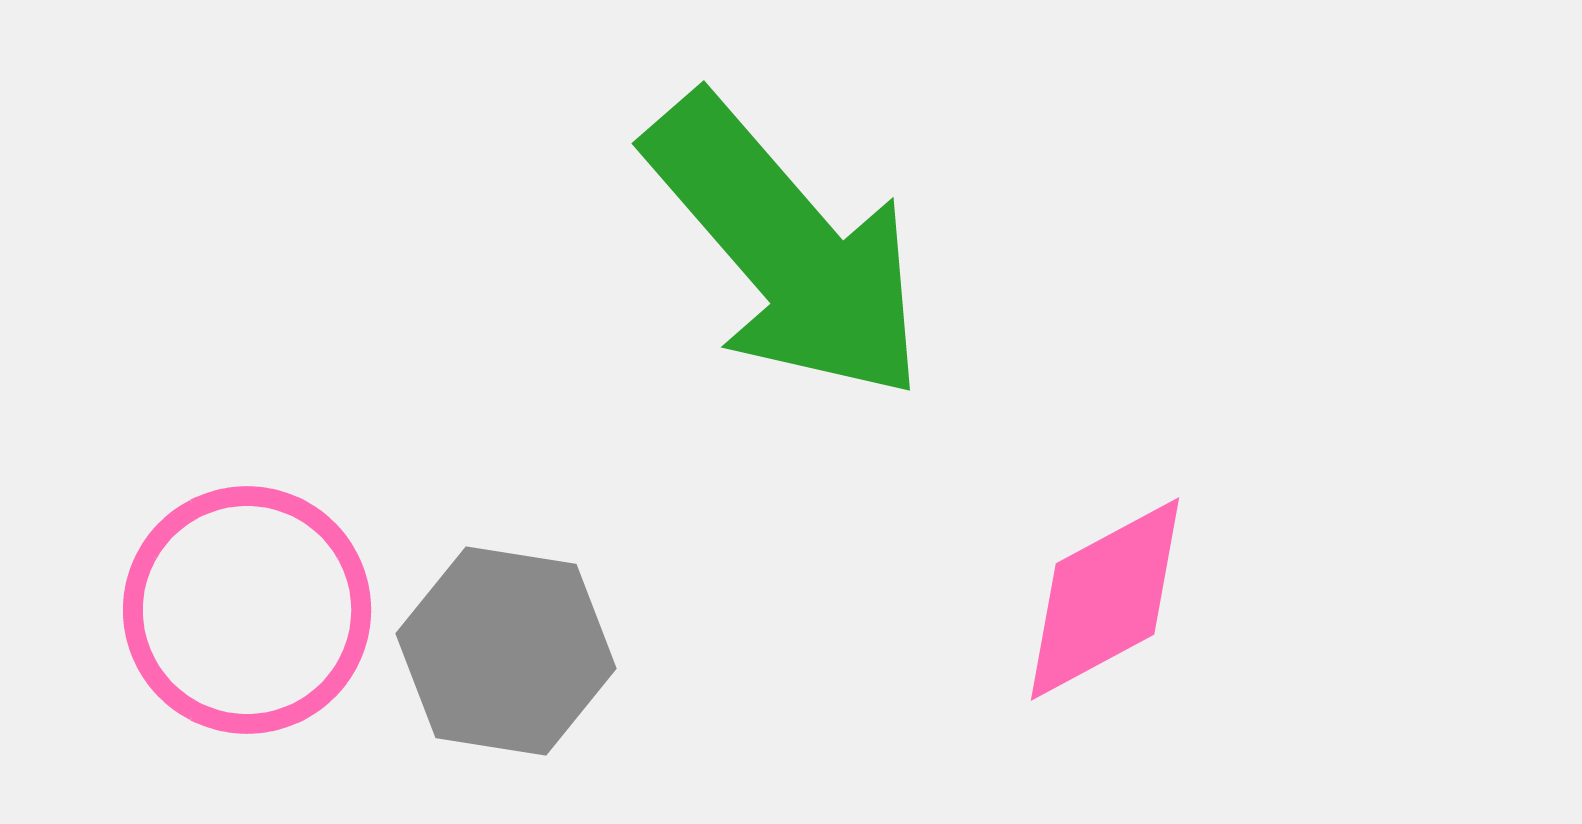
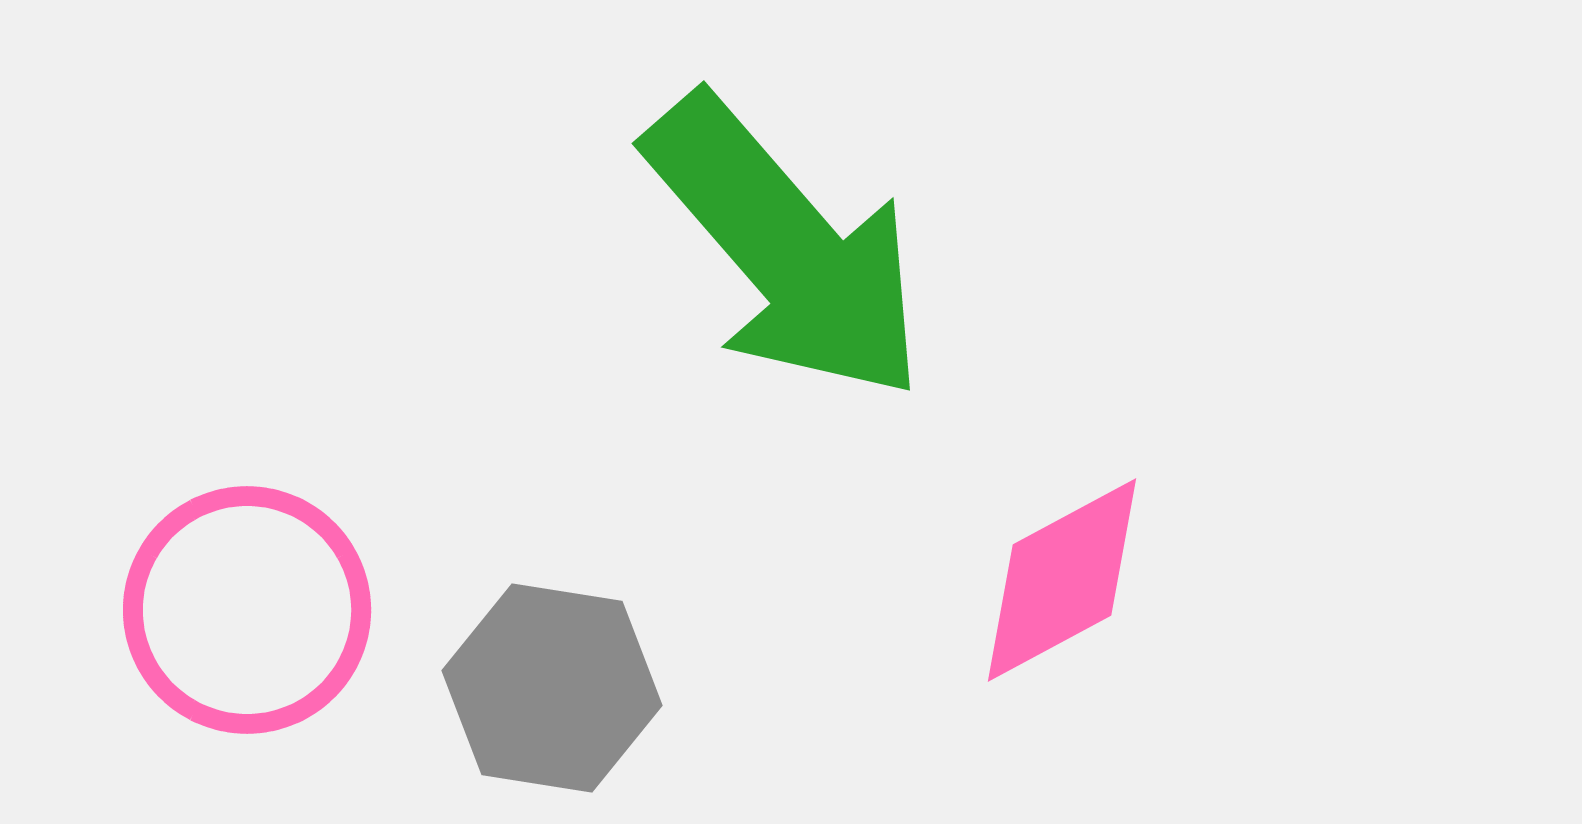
pink diamond: moved 43 px left, 19 px up
gray hexagon: moved 46 px right, 37 px down
